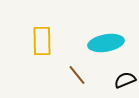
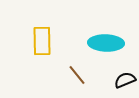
cyan ellipse: rotated 12 degrees clockwise
